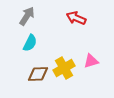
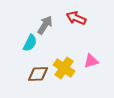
gray arrow: moved 18 px right, 9 px down
yellow cross: rotated 25 degrees counterclockwise
